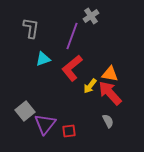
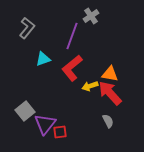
gray L-shape: moved 4 px left; rotated 30 degrees clockwise
yellow arrow: rotated 35 degrees clockwise
red square: moved 9 px left, 1 px down
